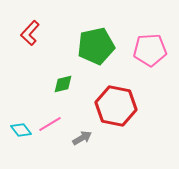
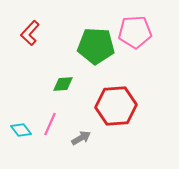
green pentagon: rotated 15 degrees clockwise
pink pentagon: moved 15 px left, 18 px up
green diamond: rotated 10 degrees clockwise
red hexagon: rotated 15 degrees counterclockwise
pink line: rotated 35 degrees counterclockwise
gray arrow: moved 1 px left
